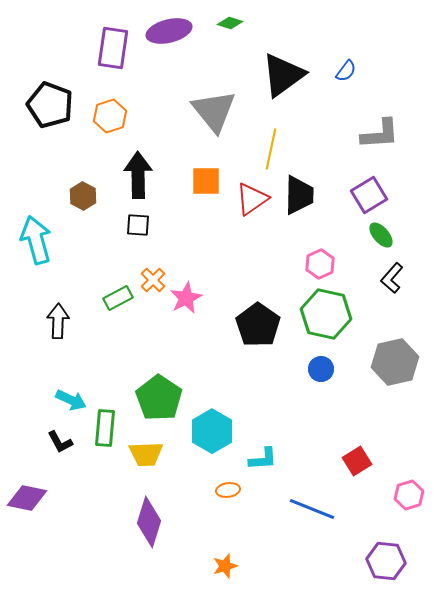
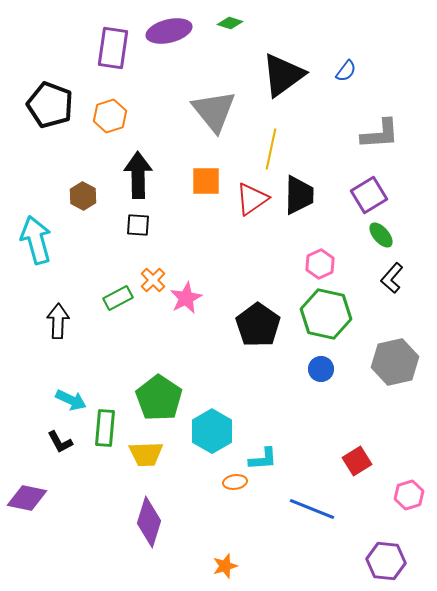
orange ellipse at (228, 490): moved 7 px right, 8 px up
